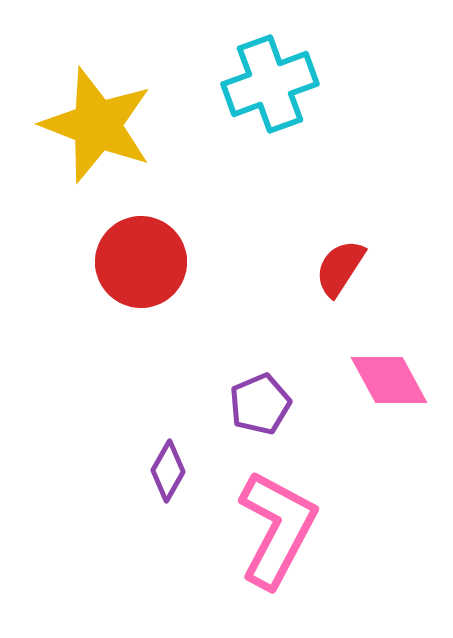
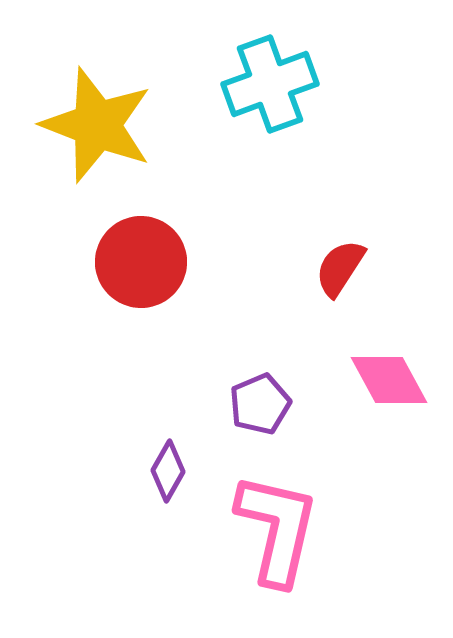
pink L-shape: rotated 15 degrees counterclockwise
